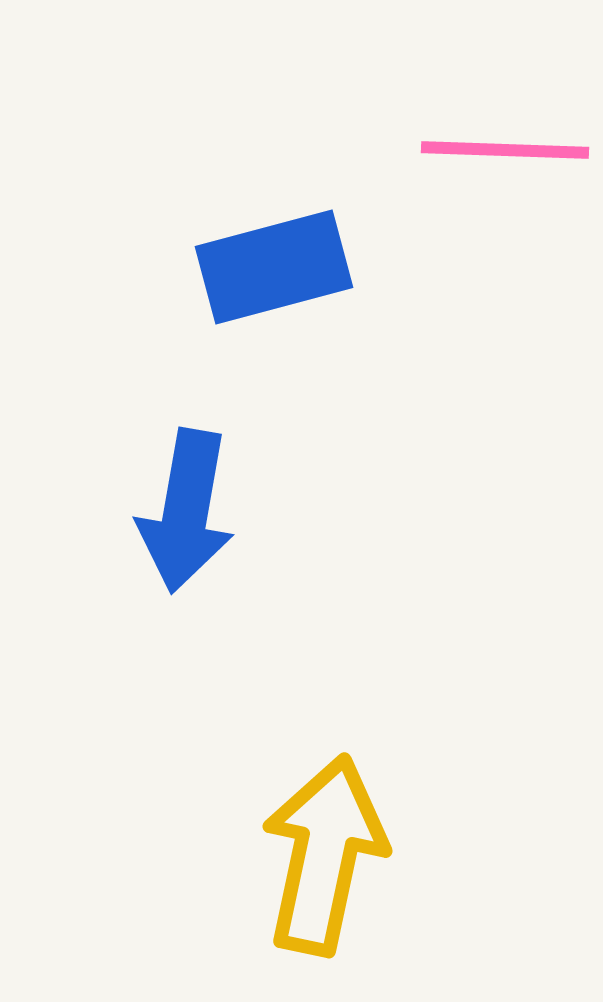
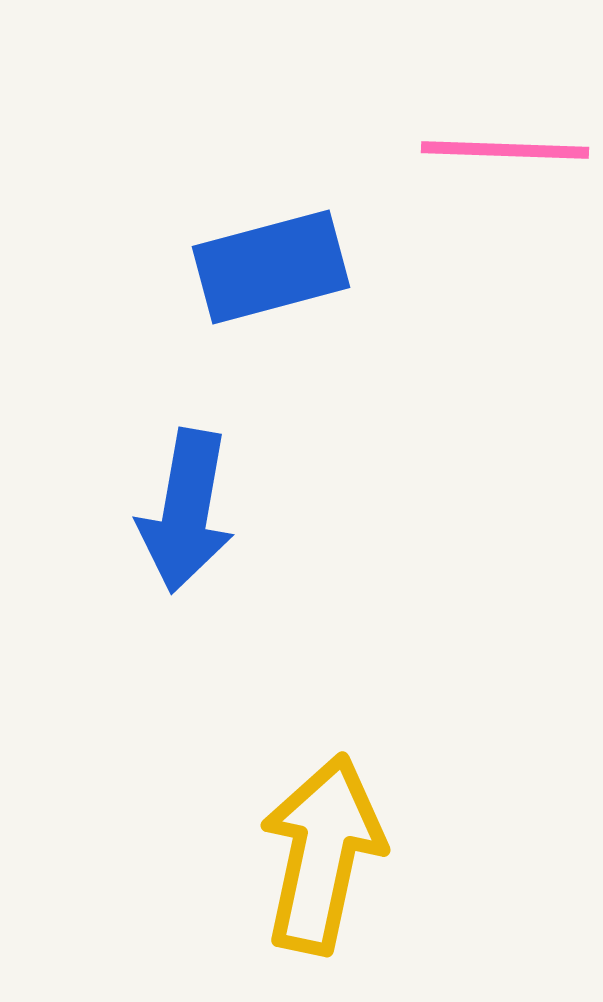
blue rectangle: moved 3 px left
yellow arrow: moved 2 px left, 1 px up
